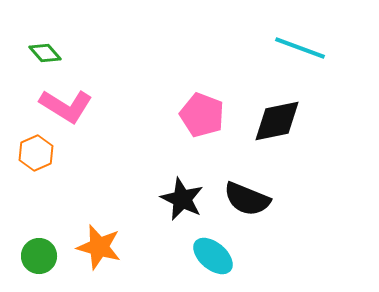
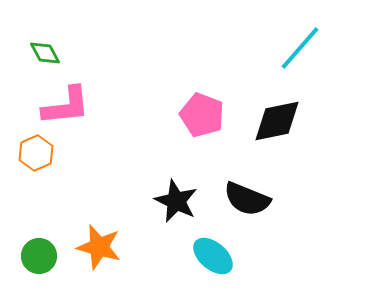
cyan line: rotated 69 degrees counterclockwise
green diamond: rotated 12 degrees clockwise
pink L-shape: rotated 38 degrees counterclockwise
black star: moved 6 px left, 2 px down
